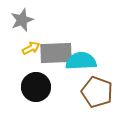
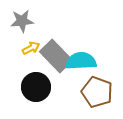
gray star: moved 1 px down; rotated 15 degrees clockwise
gray rectangle: moved 3 px down; rotated 48 degrees clockwise
